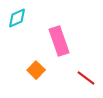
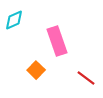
cyan diamond: moved 3 px left, 2 px down
pink rectangle: moved 2 px left
